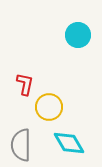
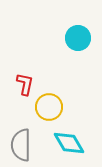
cyan circle: moved 3 px down
